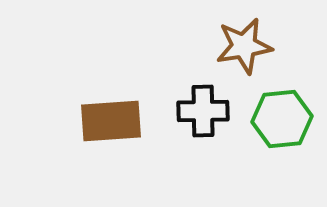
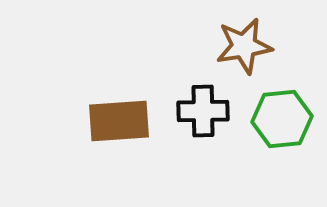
brown rectangle: moved 8 px right
